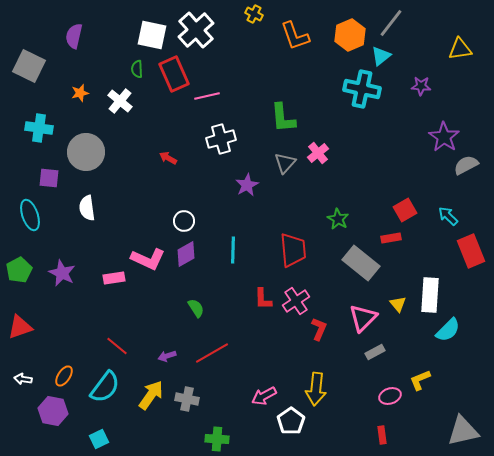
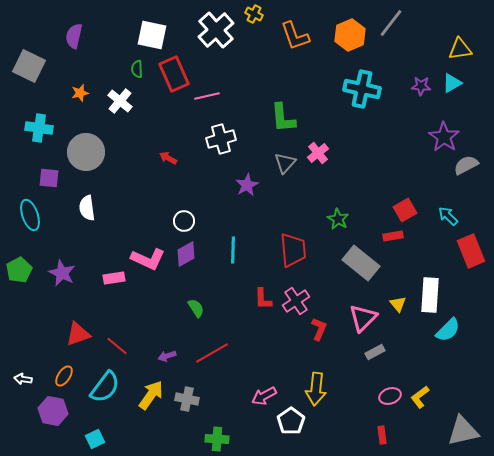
white cross at (196, 30): moved 20 px right
cyan triangle at (381, 56): moved 71 px right, 27 px down; rotated 10 degrees clockwise
red rectangle at (391, 238): moved 2 px right, 2 px up
red triangle at (20, 327): moved 58 px right, 7 px down
yellow L-shape at (420, 380): moved 17 px down; rotated 15 degrees counterclockwise
cyan square at (99, 439): moved 4 px left
